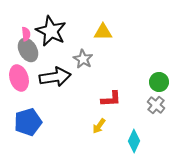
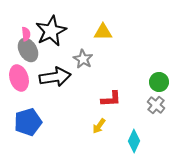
black star: rotated 20 degrees clockwise
